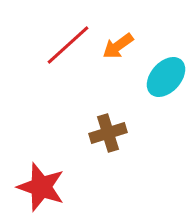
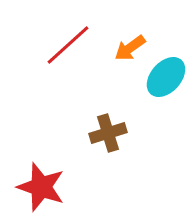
orange arrow: moved 12 px right, 2 px down
